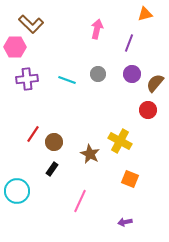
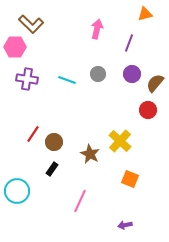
purple cross: rotated 15 degrees clockwise
yellow cross: rotated 15 degrees clockwise
purple arrow: moved 3 px down
